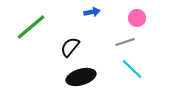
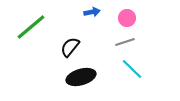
pink circle: moved 10 px left
